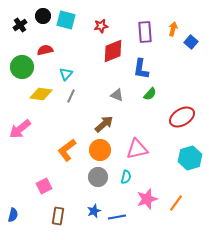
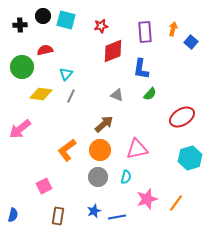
black cross: rotated 32 degrees clockwise
